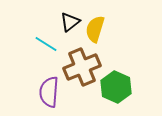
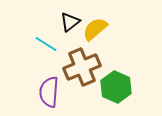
yellow semicircle: rotated 32 degrees clockwise
